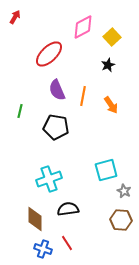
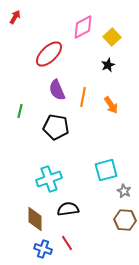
orange line: moved 1 px down
brown hexagon: moved 4 px right
